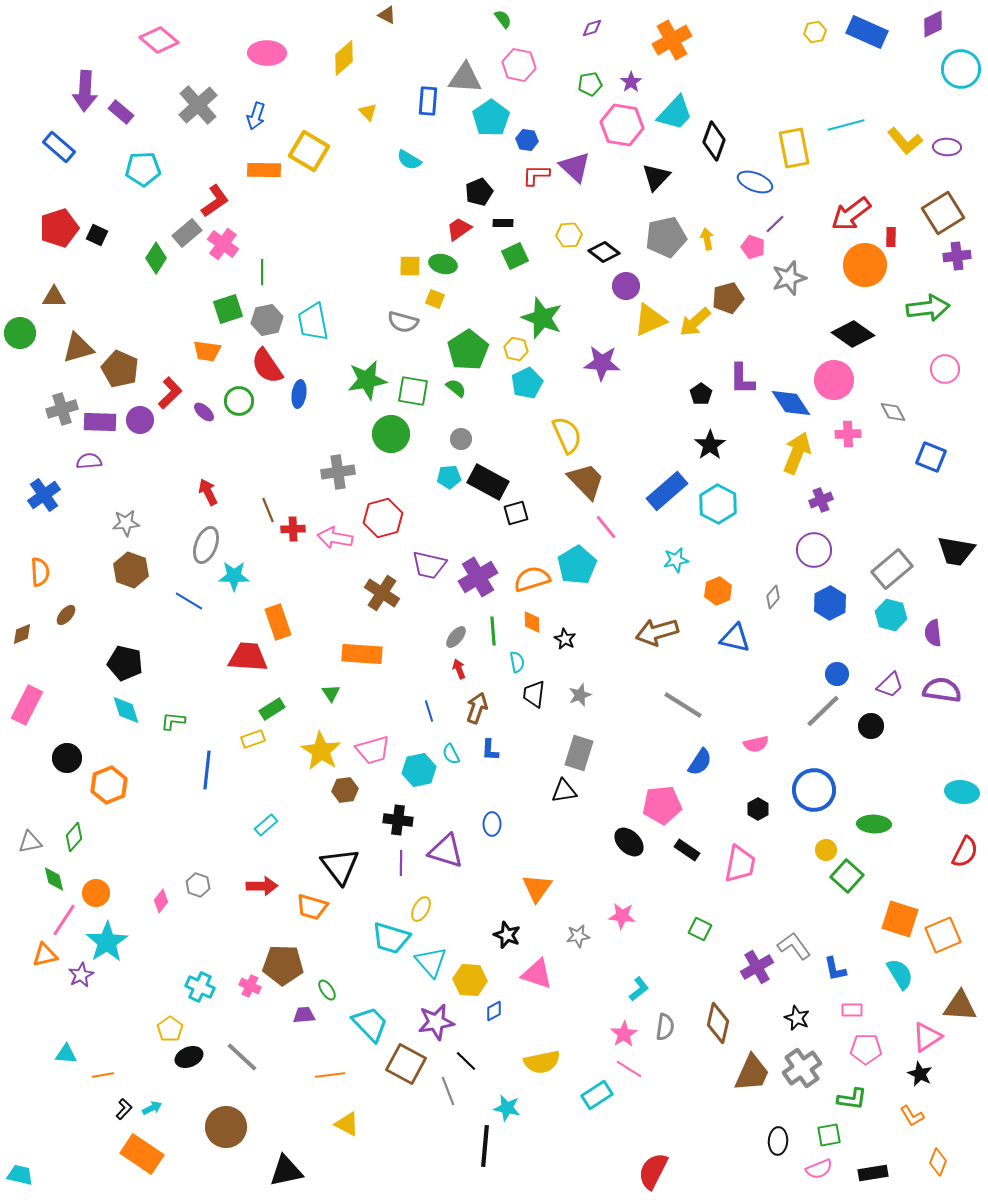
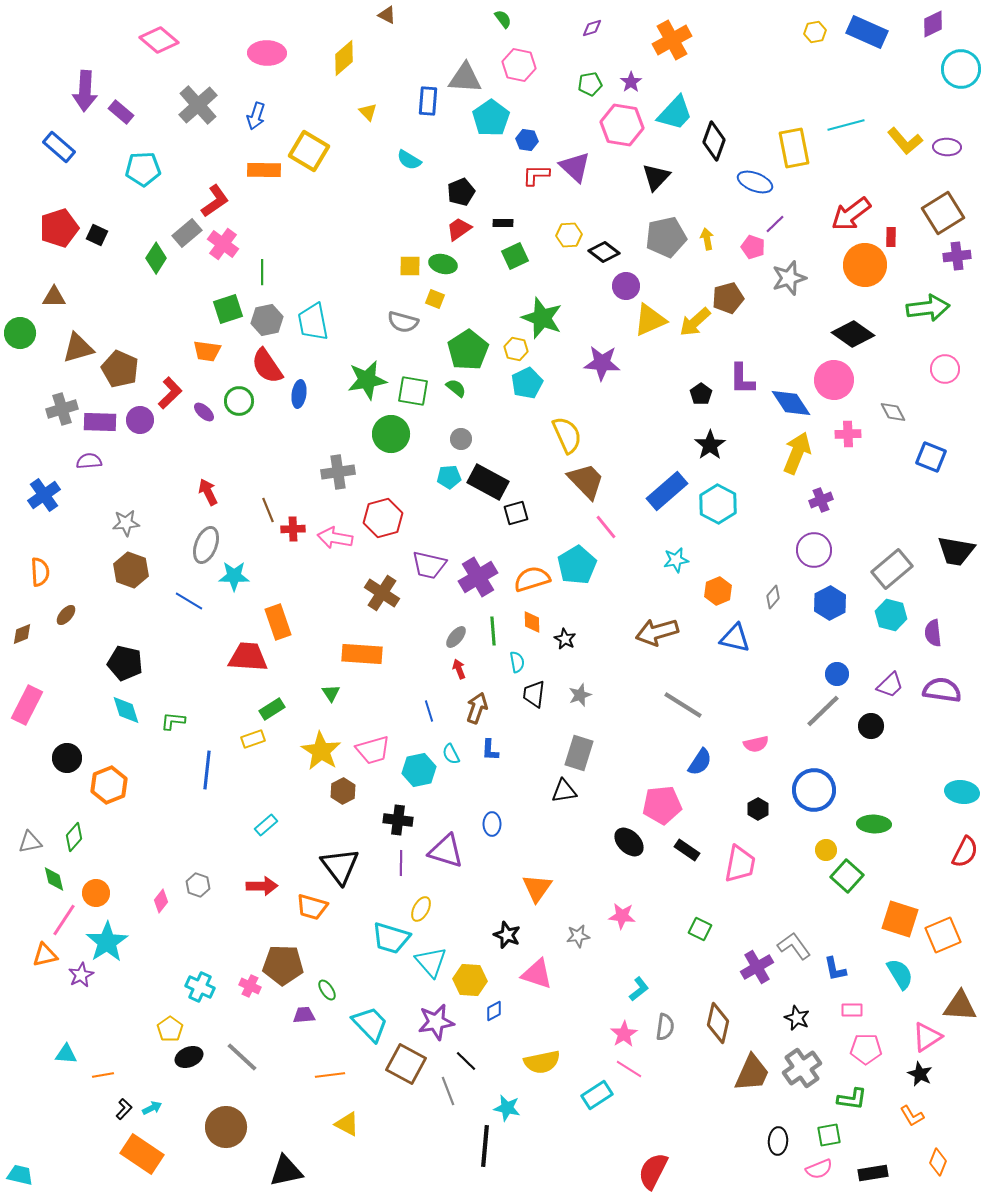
black pentagon at (479, 192): moved 18 px left
brown hexagon at (345, 790): moved 2 px left, 1 px down; rotated 20 degrees counterclockwise
